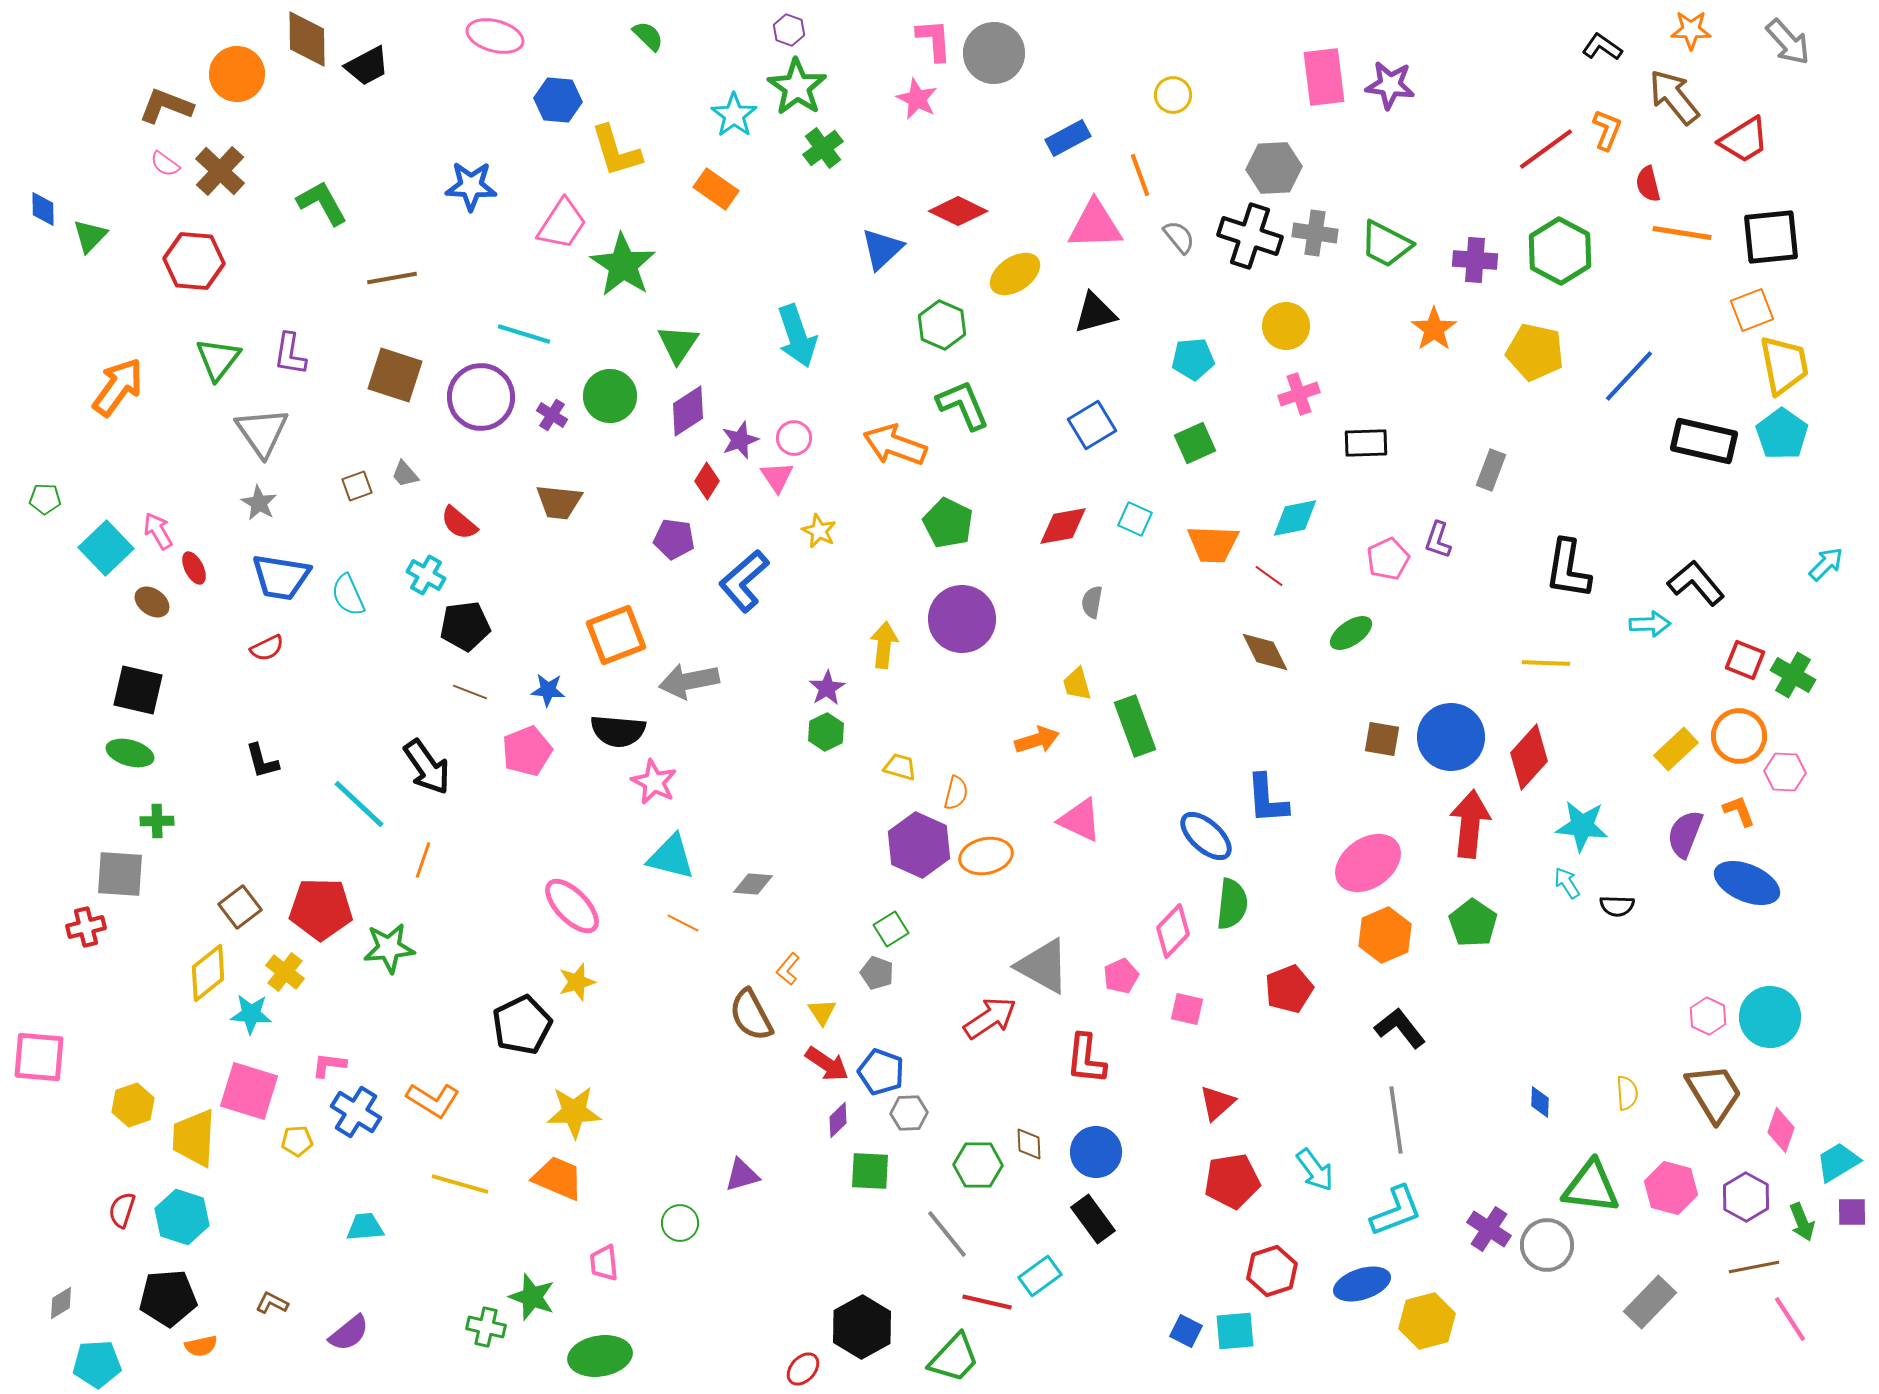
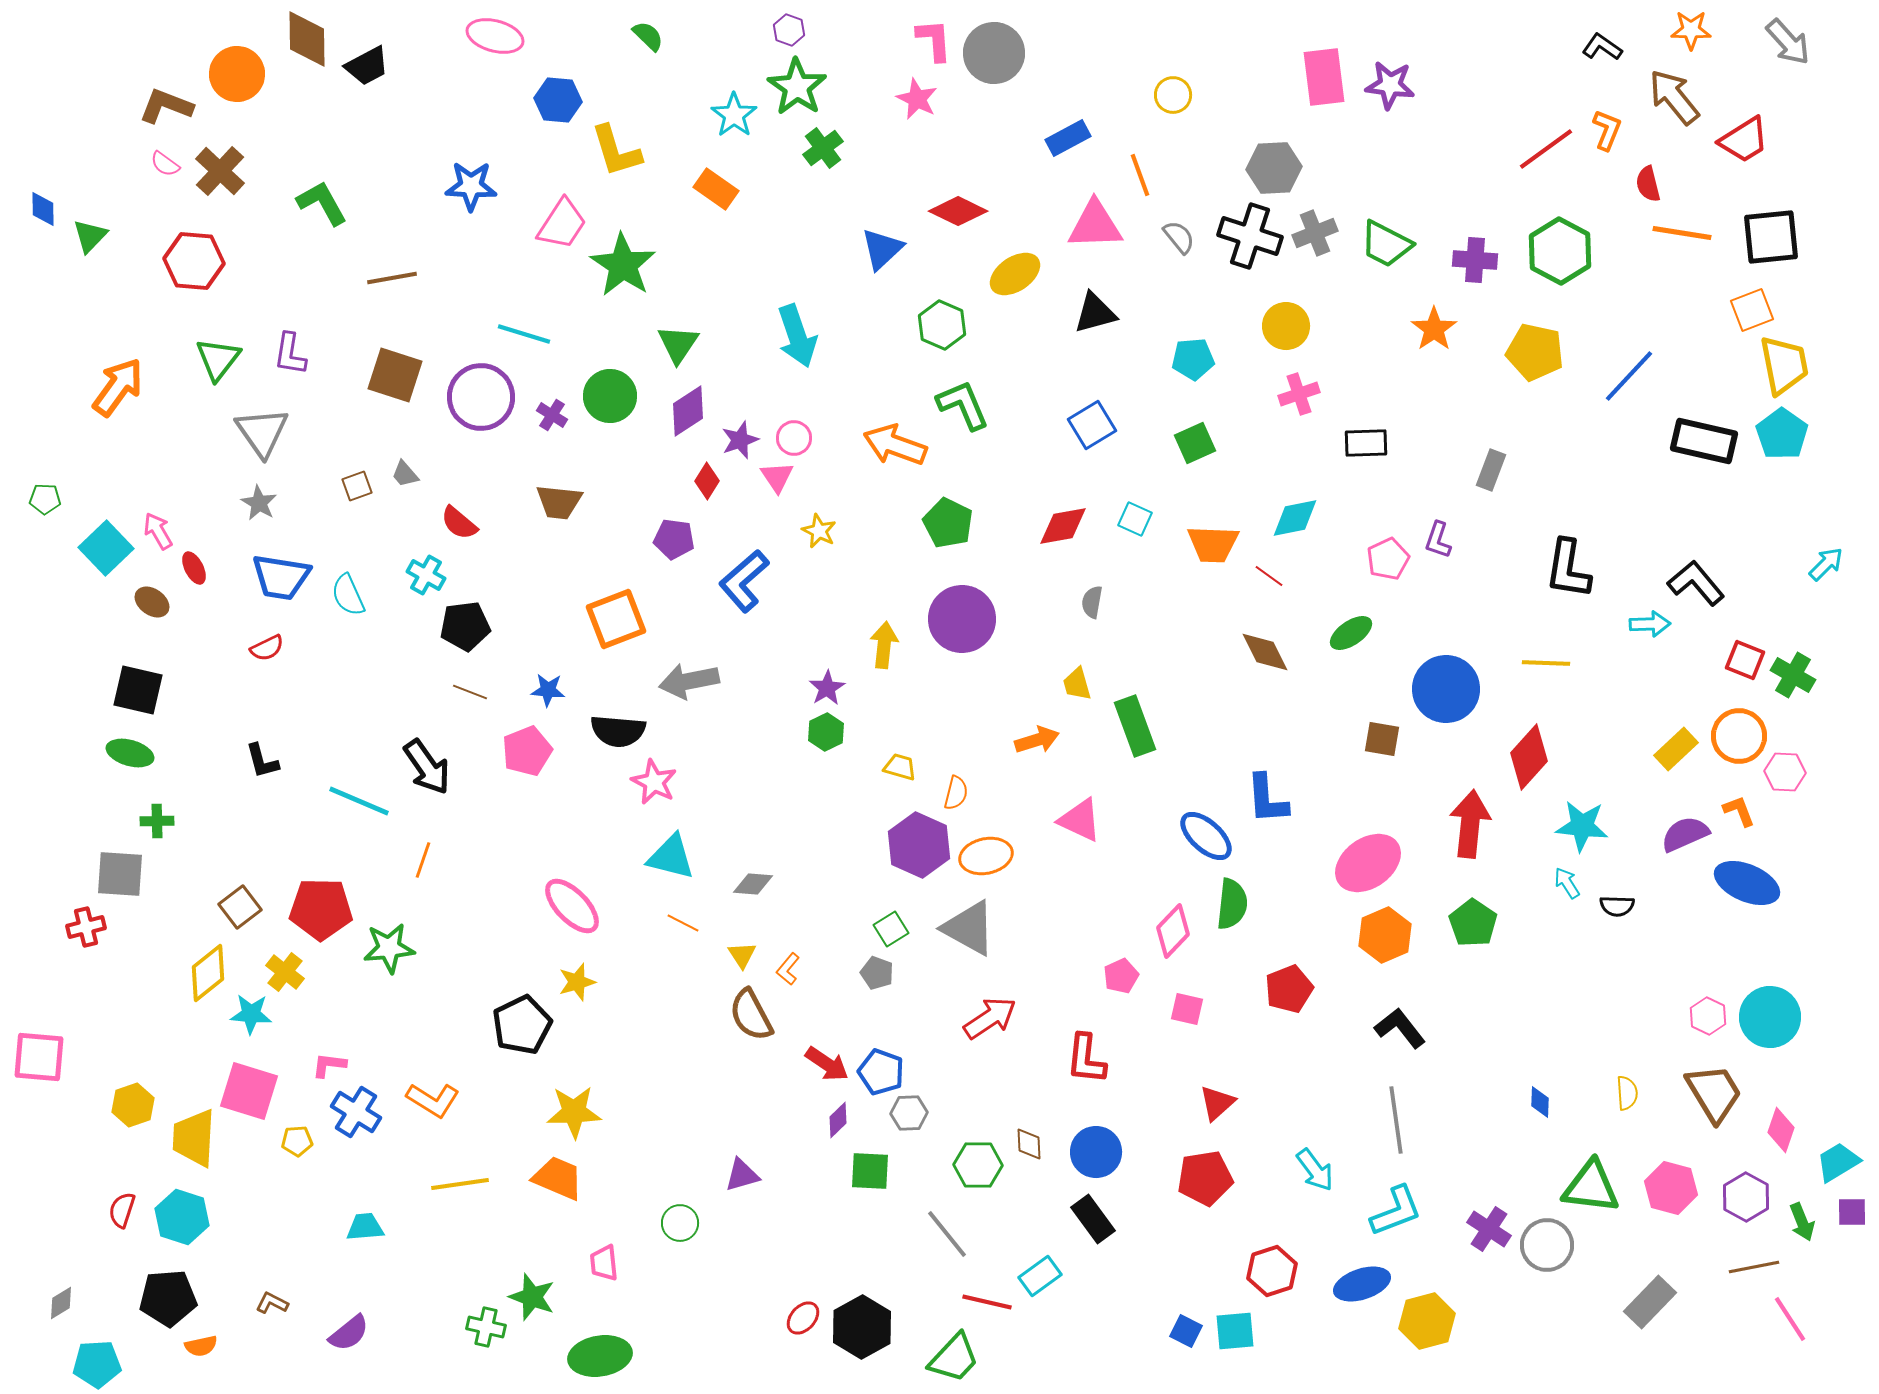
gray cross at (1315, 233): rotated 30 degrees counterclockwise
orange square at (616, 635): moved 16 px up
blue circle at (1451, 737): moved 5 px left, 48 px up
cyan line at (359, 804): moved 3 px up; rotated 20 degrees counterclockwise
purple semicircle at (1685, 834): rotated 45 degrees clockwise
gray triangle at (1043, 966): moved 74 px left, 38 px up
yellow triangle at (822, 1012): moved 80 px left, 57 px up
red pentagon at (1232, 1181): moved 27 px left, 3 px up
yellow line at (460, 1184): rotated 24 degrees counterclockwise
red ellipse at (803, 1369): moved 51 px up
